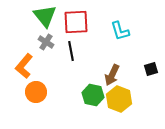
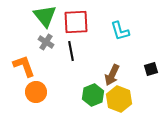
orange L-shape: rotated 120 degrees clockwise
green hexagon: rotated 25 degrees clockwise
